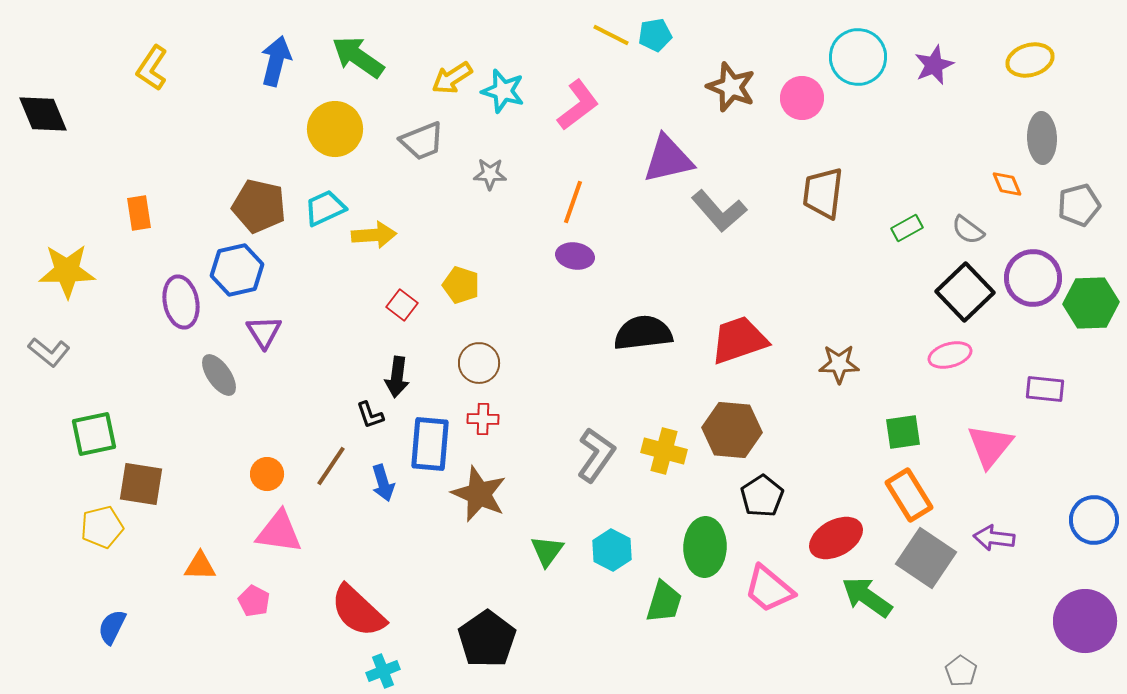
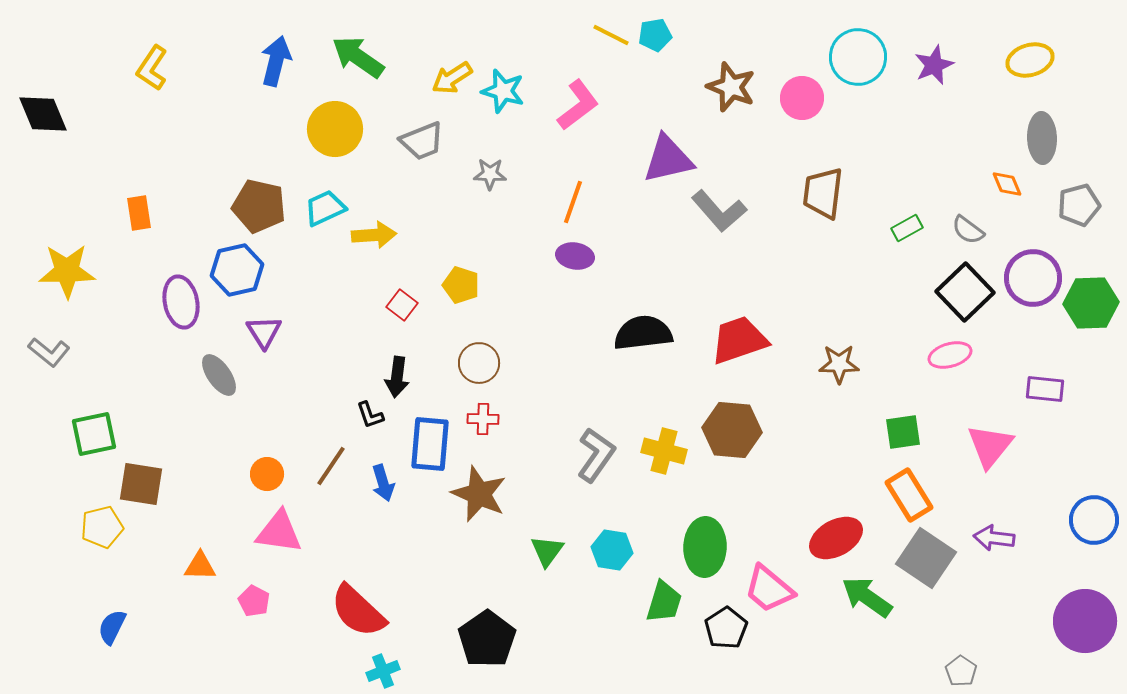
black pentagon at (762, 496): moved 36 px left, 132 px down
cyan hexagon at (612, 550): rotated 18 degrees counterclockwise
